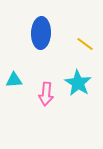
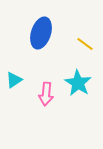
blue ellipse: rotated 16 degrees clockwise
cyan triangle: rotated 30 degrees counterclockwise
